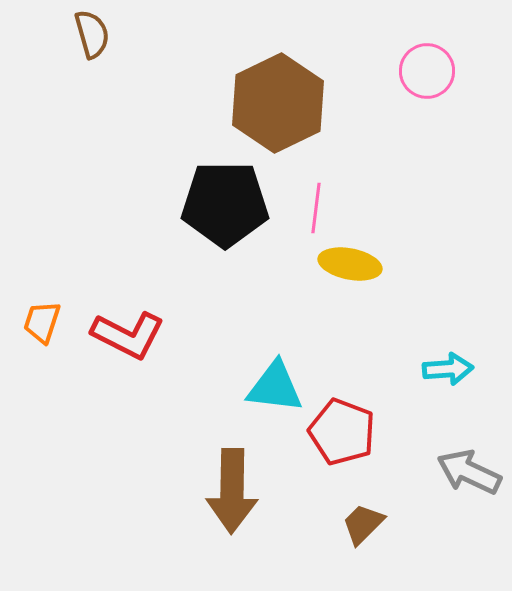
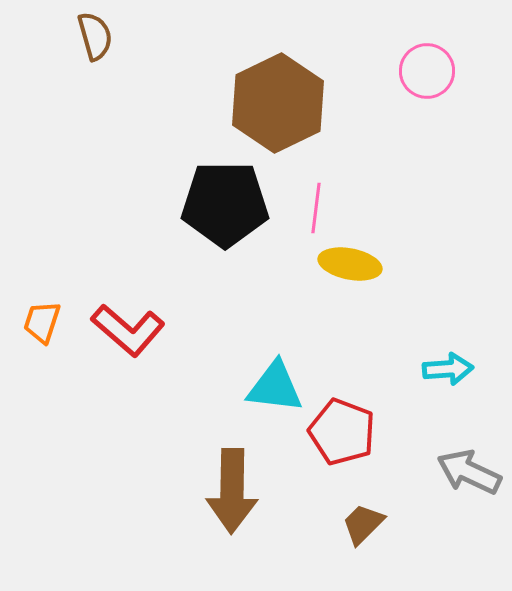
brown semicircle: moved 3 px right, 2 px down
red L-shape: moved 5 px up; rotated 14 degrees clockwise
